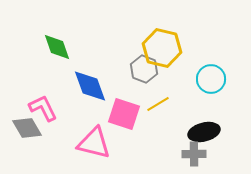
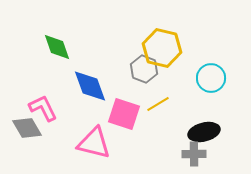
cyan circle: moved 1 px up
